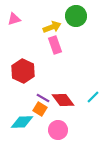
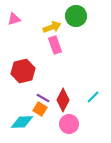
red hexagon: rotated 20 degrees clockwise
red diamond: rotated 65 degrees clockwise
pink circle: moved 11 px right, 6 px up
